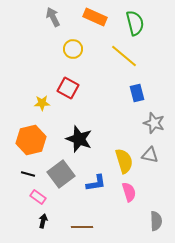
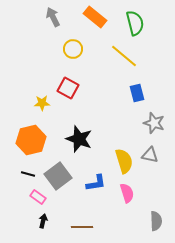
orange rectangle: rotated 15 degrees clockwise
gray square: moved 3 px left, 2 px down
pink semicircle: moved 2 px left, 1 px down
